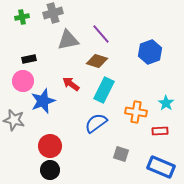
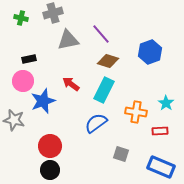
green cross: moved 1 px left, 1 px down; rotated 24 degrees clockwise
brown diamond: moved 11 px right
